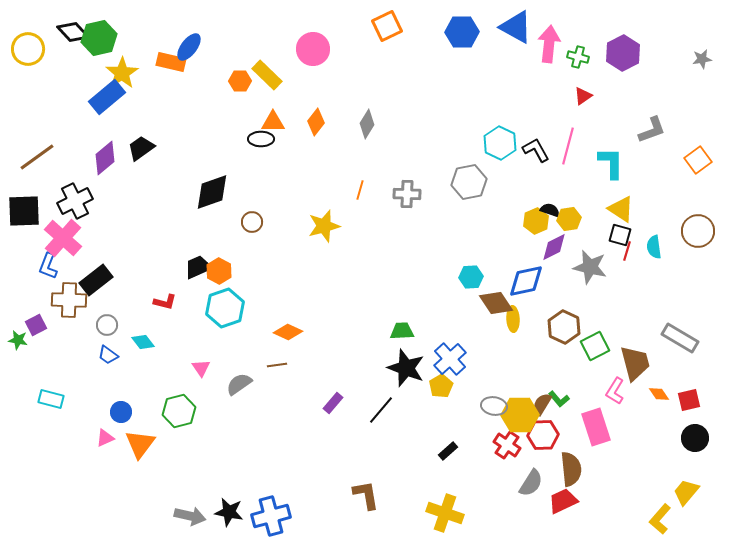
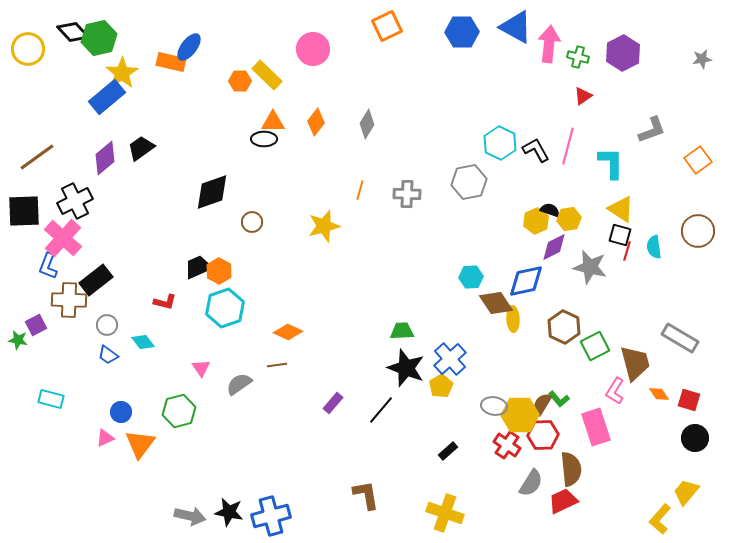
black ellipse at (261, 139): moved 3 px right
red square at (689, 400): rotated 30 degrees clockwise
